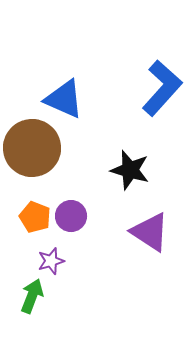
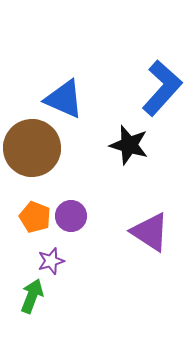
black star: moved 1 px left, 25 px up
